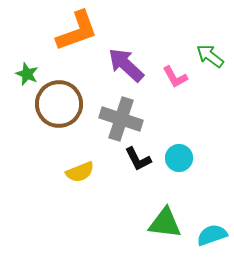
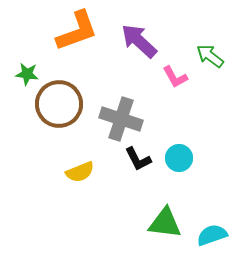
purple arrow: moved 13 px right, 24 px up
green star: rotated 15 degrees counterclockwise
